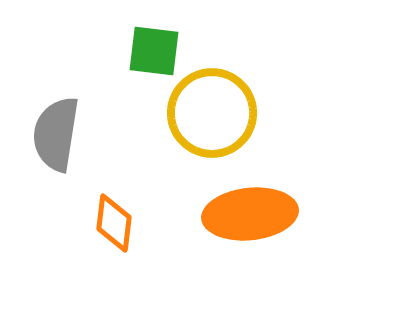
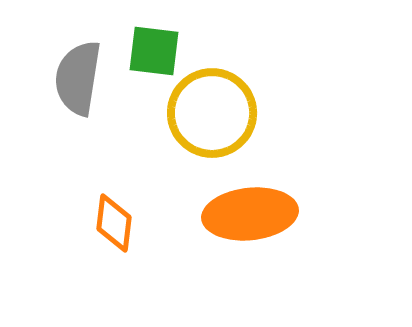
gray semicircle: moved 22 px right, 56 px up
